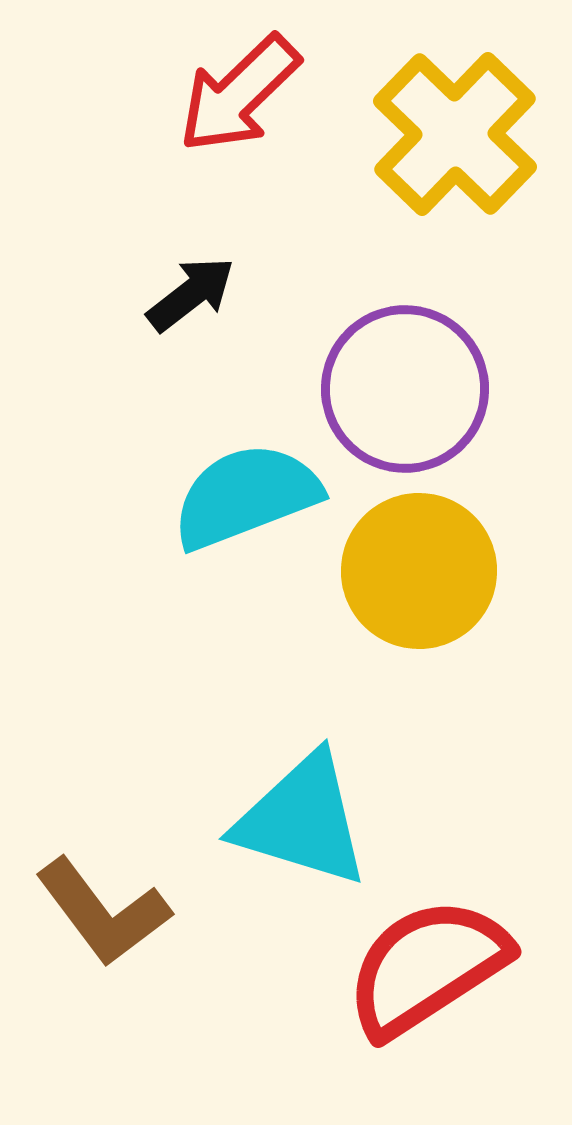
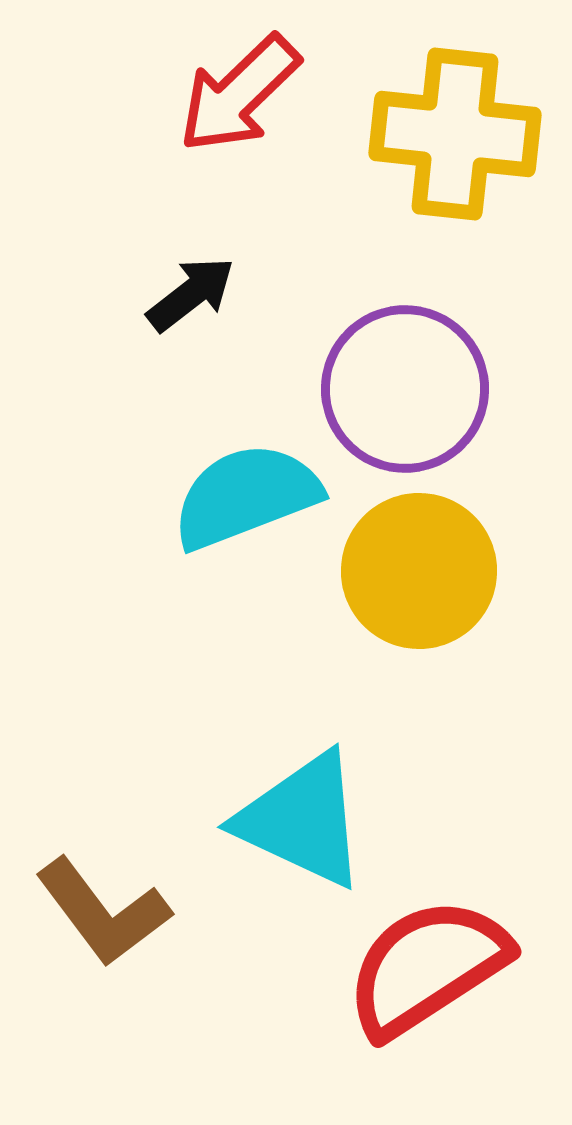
yellow cross: rotated 38 degrees counterclockwise
cyan triangle: rotated 8 degrees clockwise
